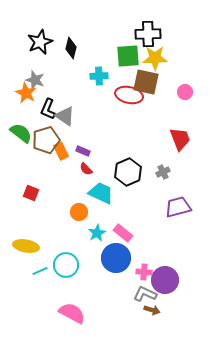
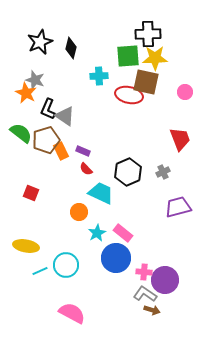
gray L-shape: rotated 10 degrees clockwise
